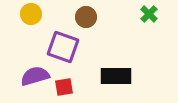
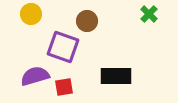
brown circle: moved 1 px right, 4 px down
